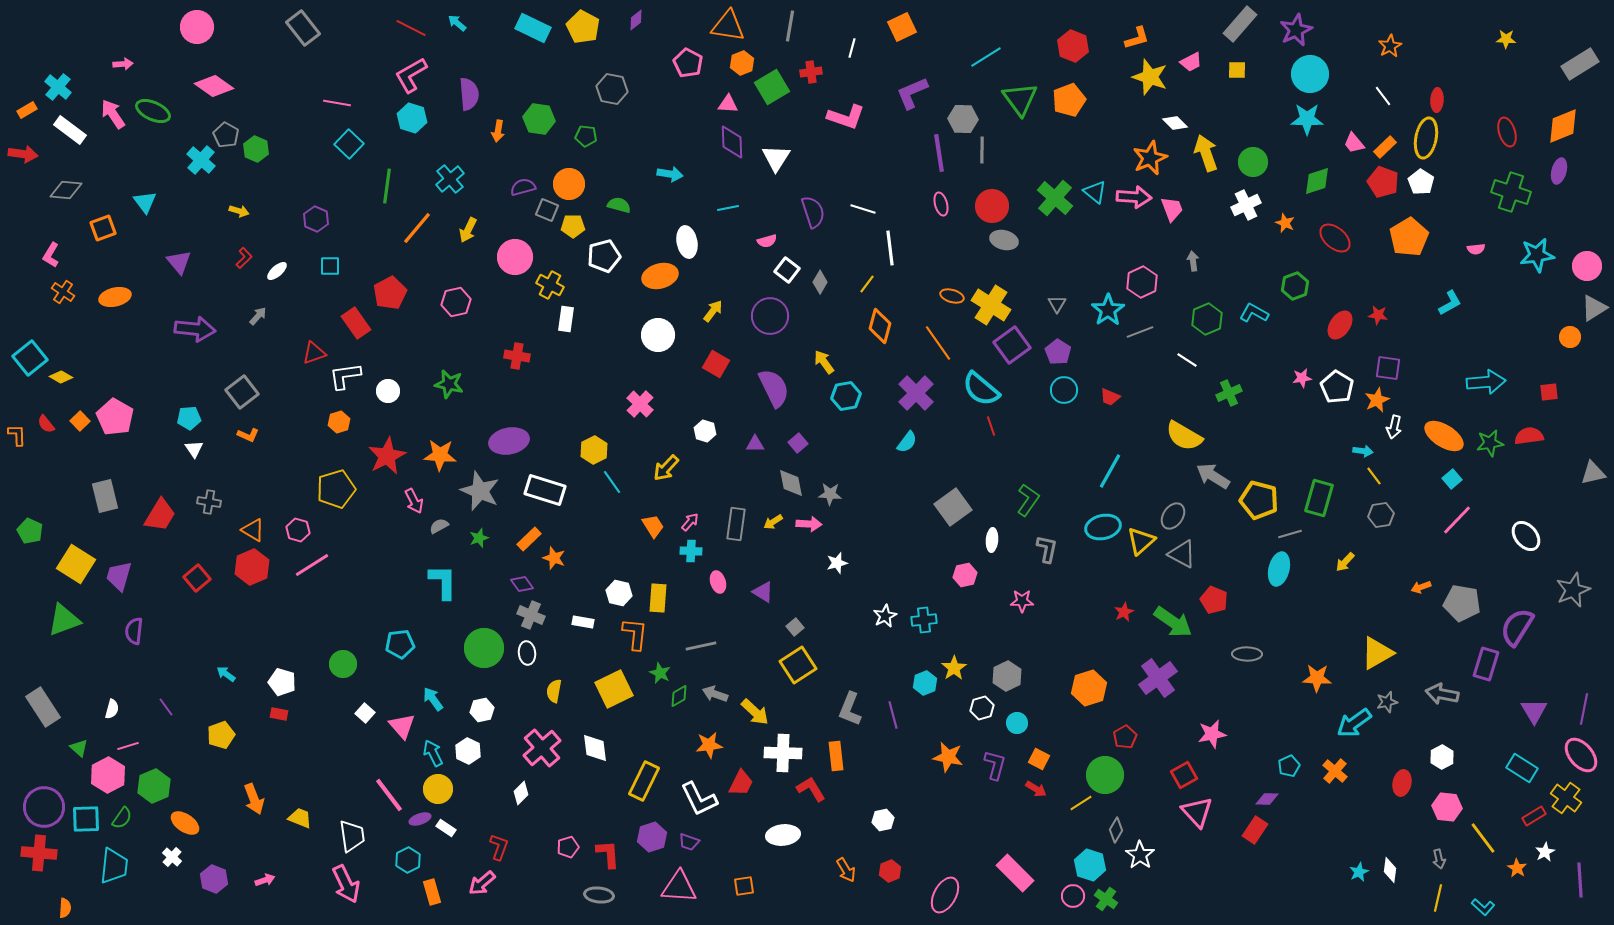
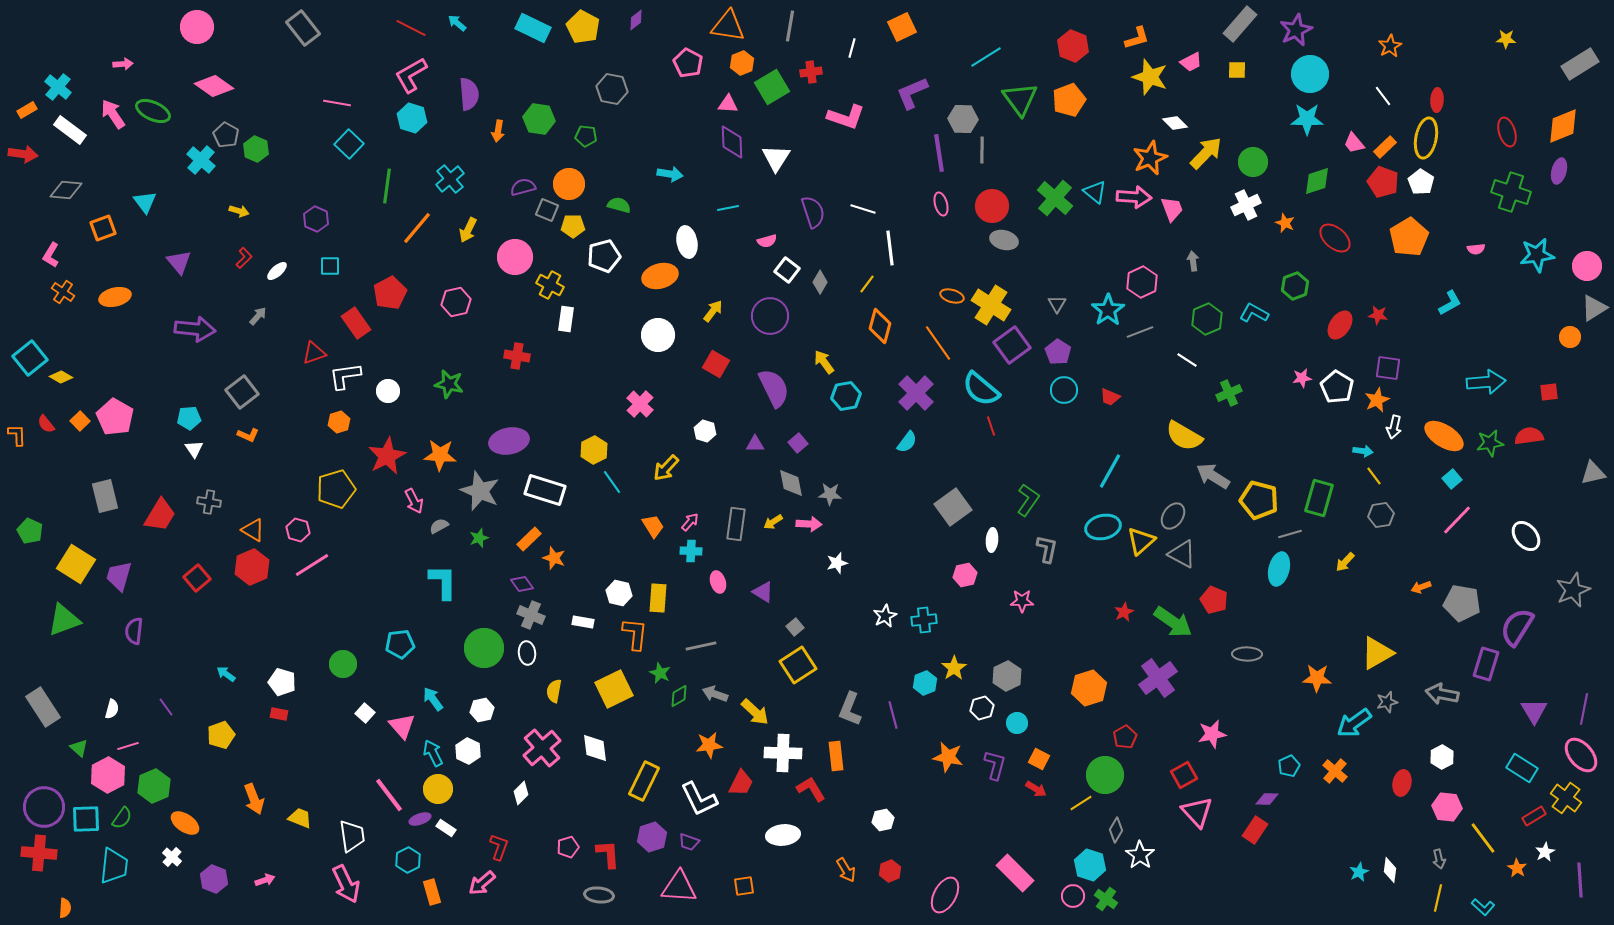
yellow arrow at (1206, 153): rotated 63 degrees clockwise
